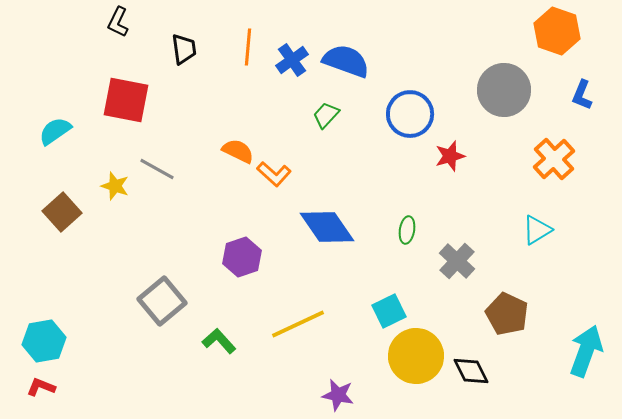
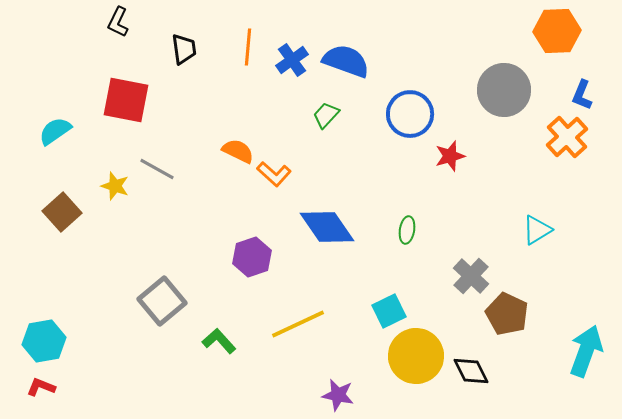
orange hexagon: rotated 21 degrees counterclockwise
orange cross: moved 13 px right, 22 px up
purple hexagon: moved 10 px right
gray cross: moved 14 px right, 15 px down
